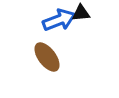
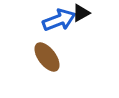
black triangle: rotated 24 degrees counterclockwise
